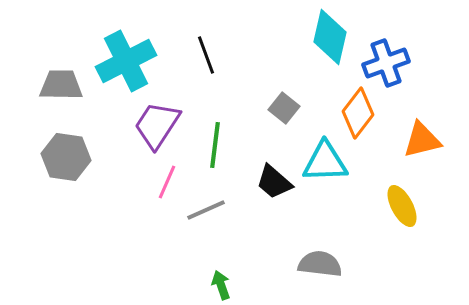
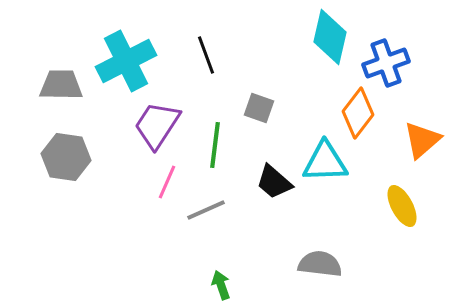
gray square: moved 25 px left; rotated 20 degrees counterclockwise
orange triangle: rotated 27 degrees counterclockwise
